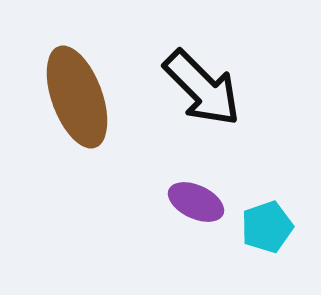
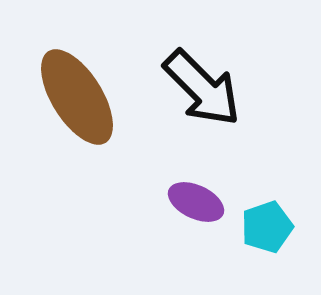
brown ellipse: rotated 12 degrees counterclockwise
